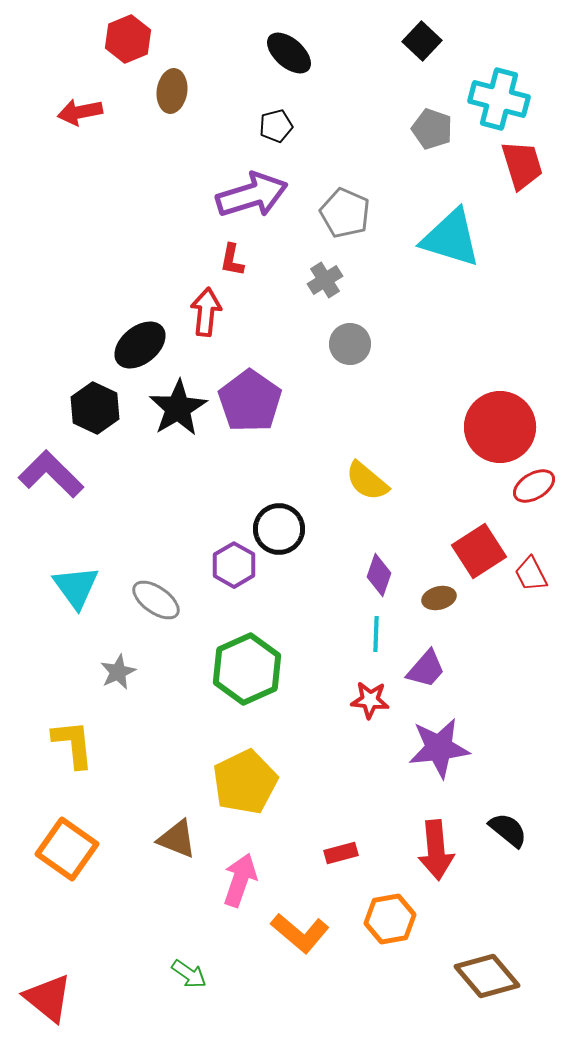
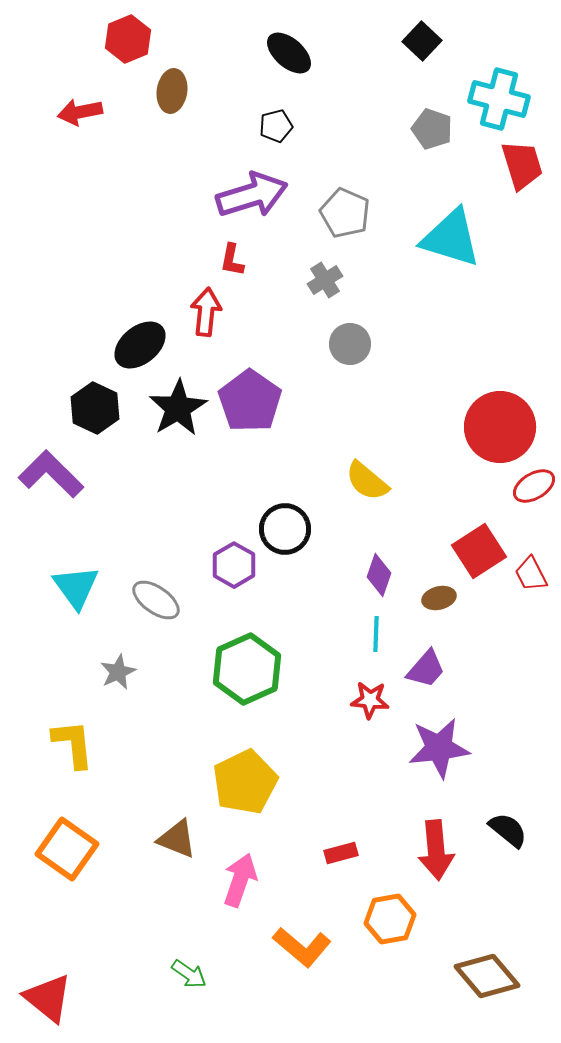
black circle at (279, 529): moved 6 px right
orange L-shape at (300, 933): moved 2 px right, 14 px down
